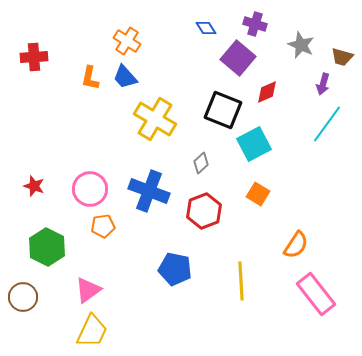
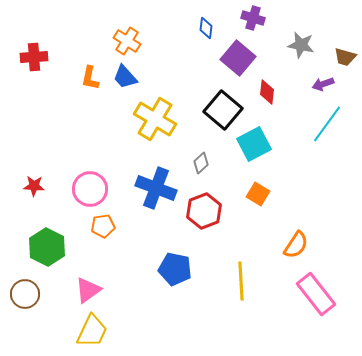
purple cross: moved 2 px left, 6 px up
blue diamond: rotated 40 degrees clockwise
gray star: rotated 12 degrees counterclockwise
brown trapezoid: moved 3 px right
purple arrow: rotated 55 degrees clockwise
red diamond: rotated 60 degrees counterclockwise
black square: rotated 18 degrees clockwise
red star: rotated 15 degrees counterclockwise
blue cross: moved 7 px right, 3 px up
brown circle: moved 2 px right, 3 px up
